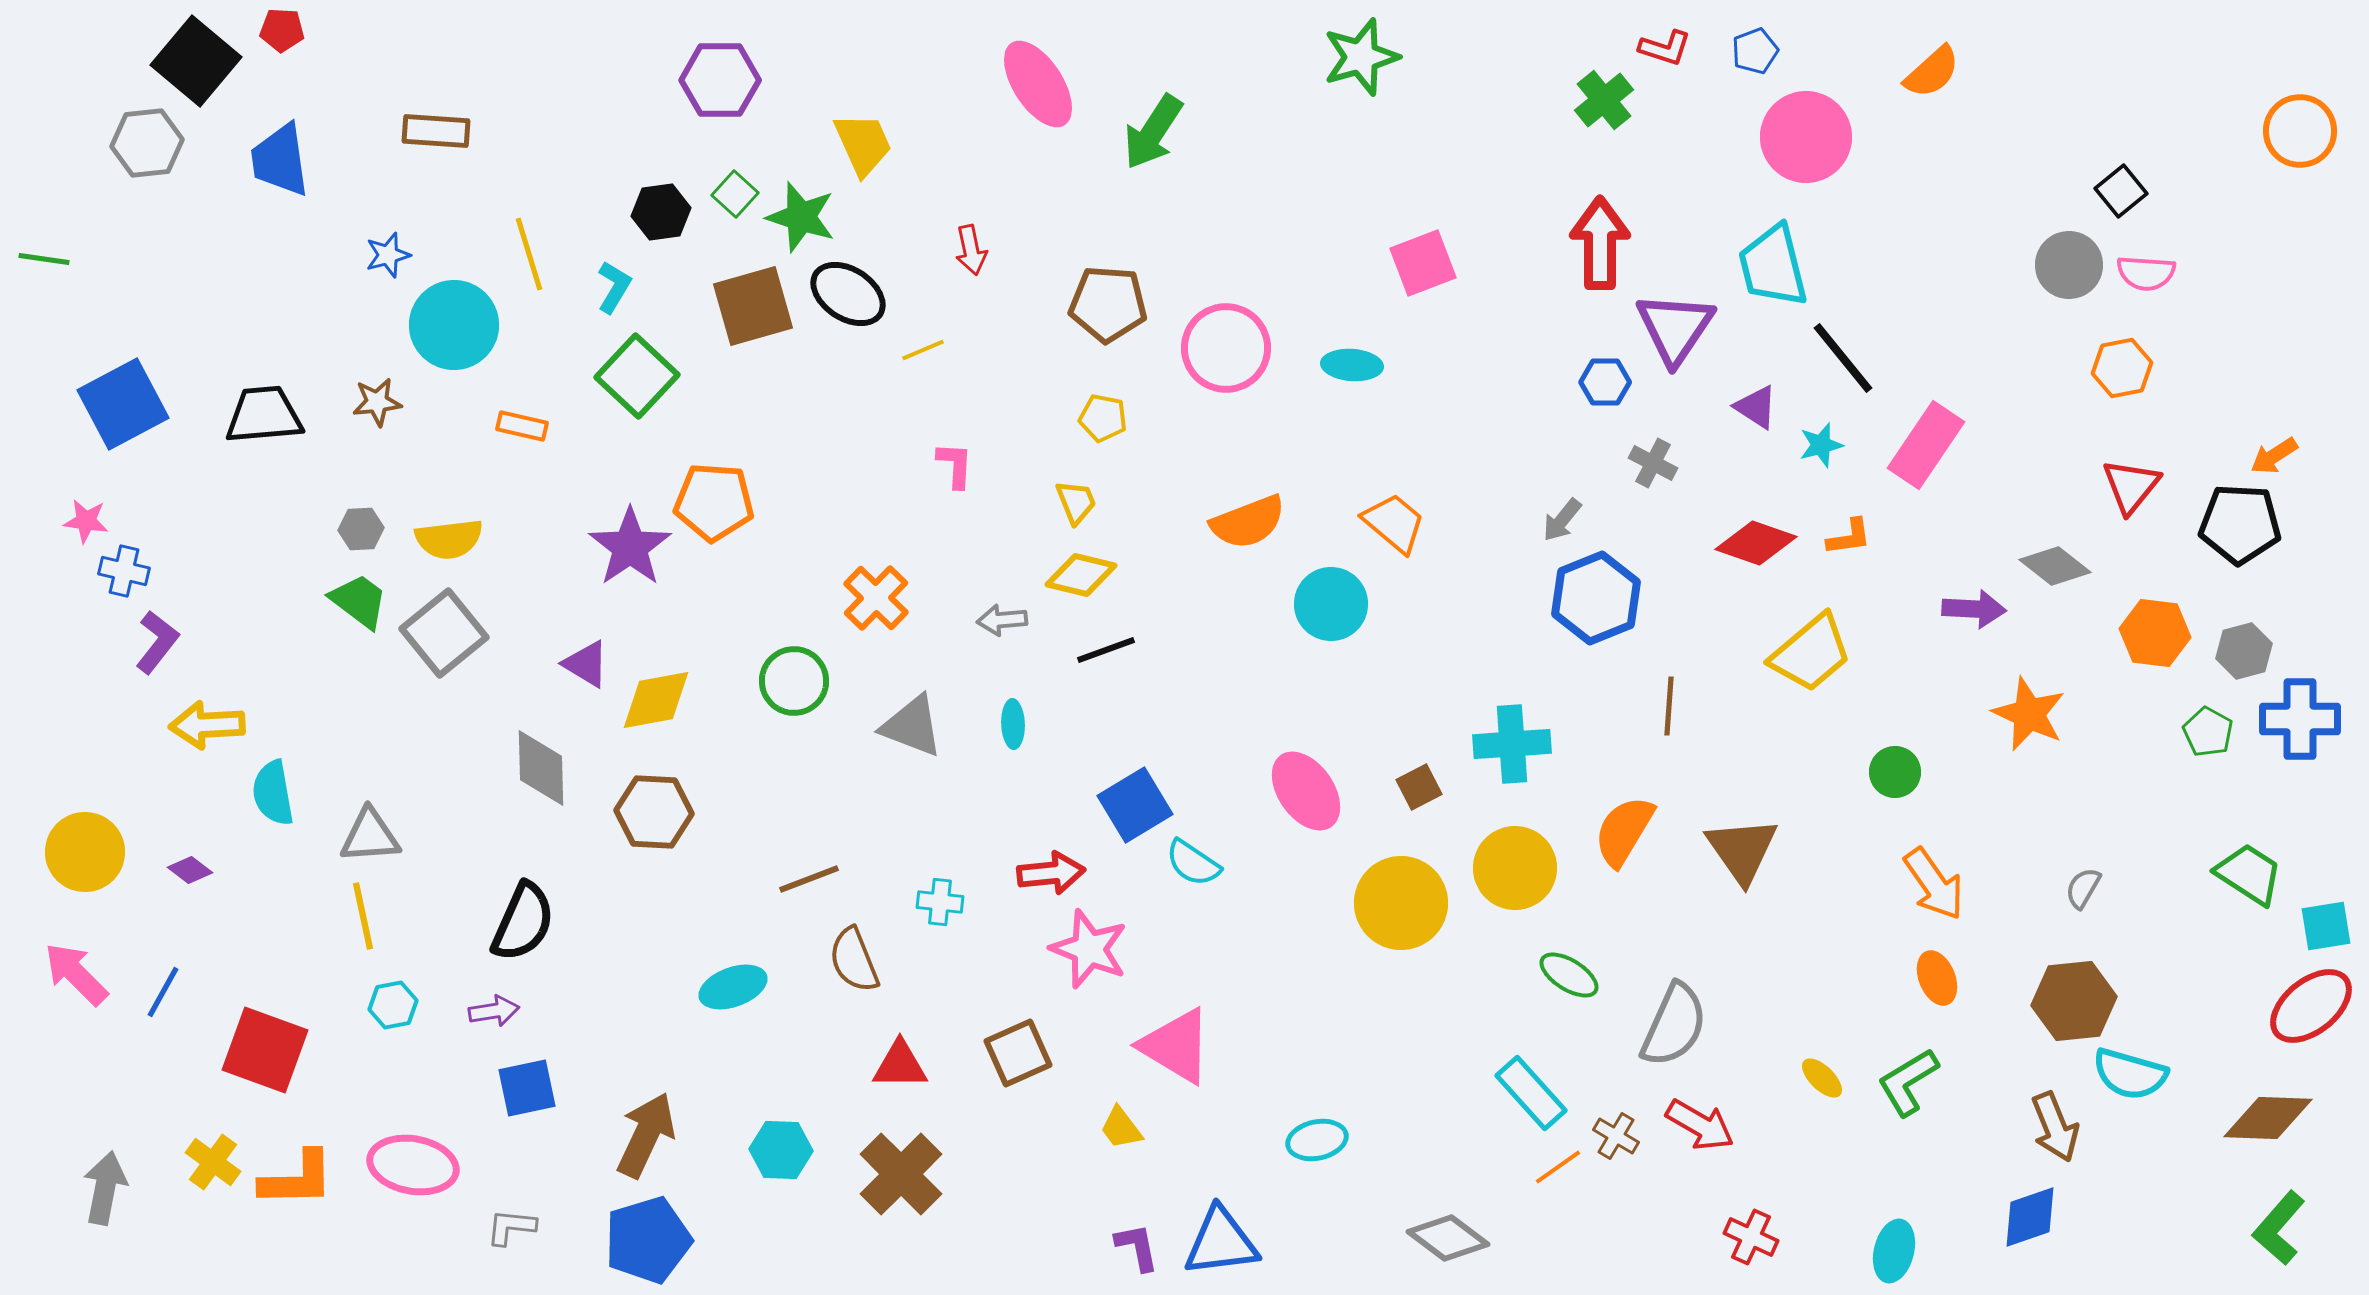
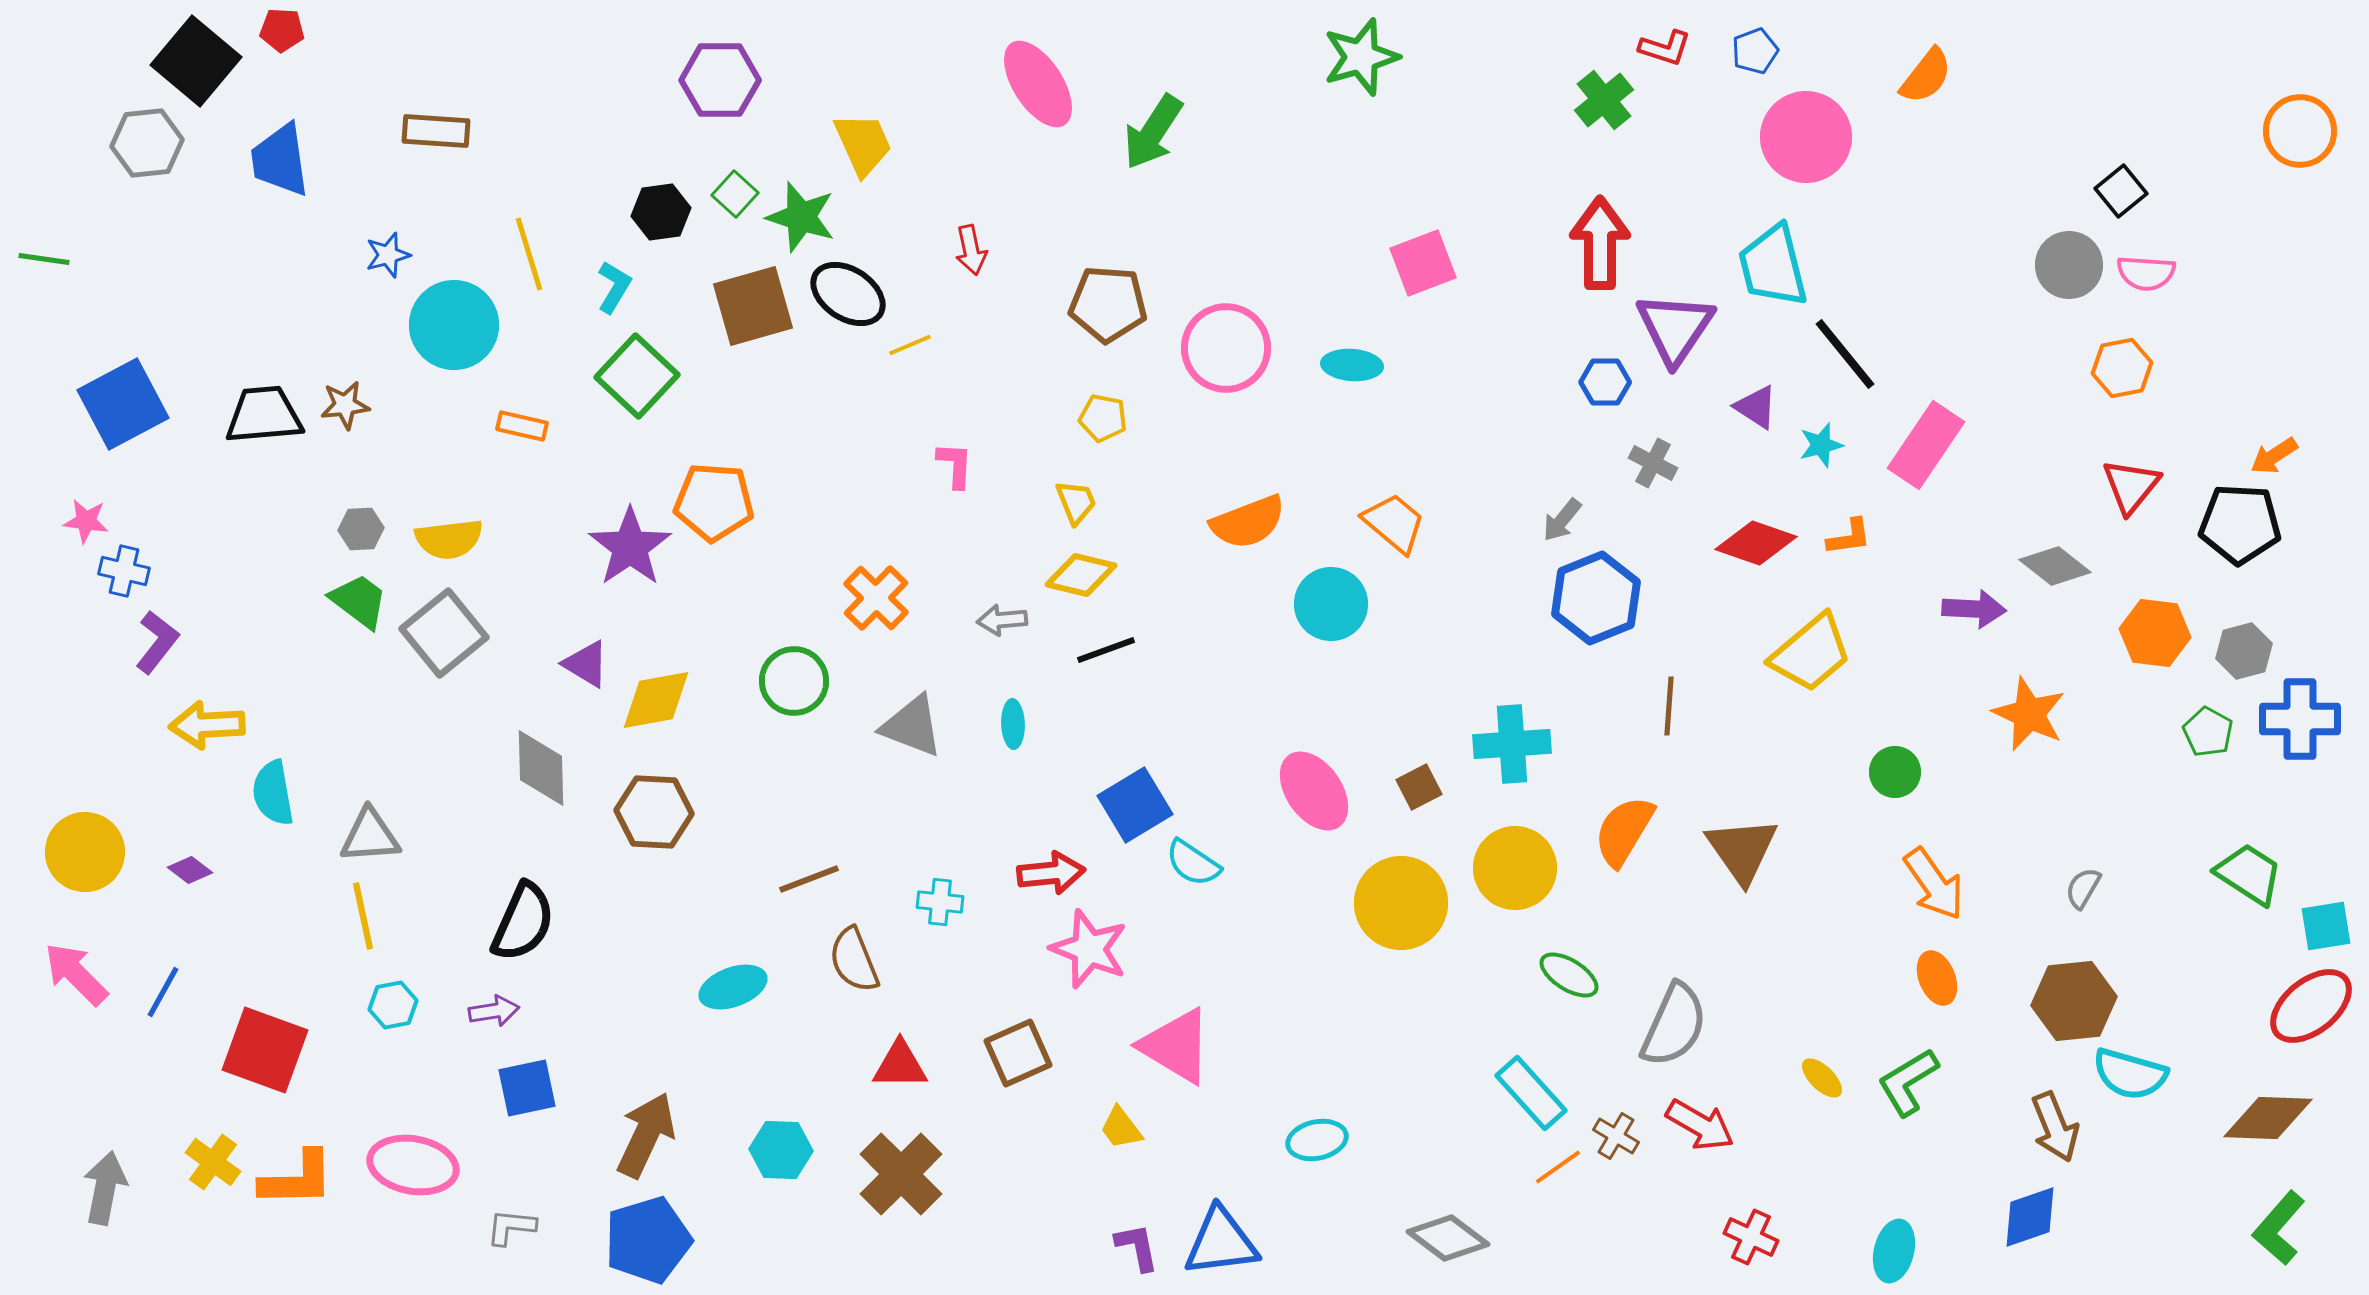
orange semicircle at (1932, 72): moved 6 px left, 4 px down; rotated 10 degrees counterclockwise
yellow line at (923, 350): moved 13 px left, 5 px up
black line at (1843, 358): moved 2 px right, 4 px up
brown star at (377, 402): moved 32 px left, 3 px down
pink ellipse at (1306, 791): moved 8 px right
